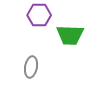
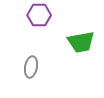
green trapezoid: moved 11 px right, 7 px down; rotated 12 degrees counterclockwise
